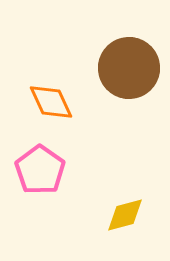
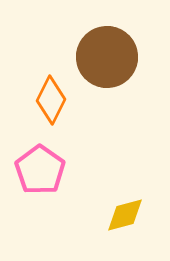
brown circle: moved 22 px left, 11 px up
orange diamond: moved 2 px up; rotated 51 degrees clockwise
